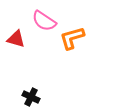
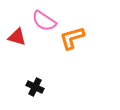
red triangle: moved 1 px right, 2 px up
black cross: moved 4 px right, 10 px up
